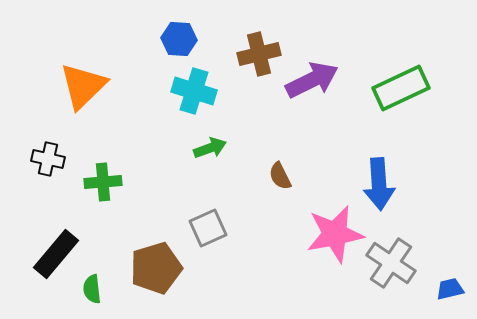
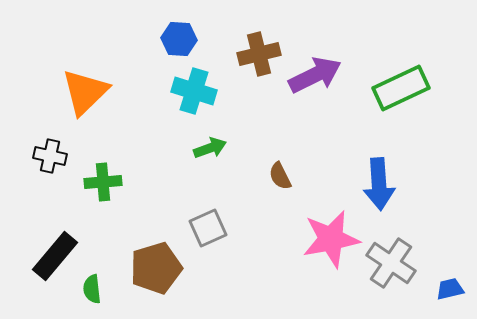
purple arrow: moved 3 px right, 5 px up
orange triangle: moved 2 px right, 6 px down
black cross: moved 2 px right, 3 px up
pink star: moved 4 px left, 5 px down
black rectangle: moved 1 px left, 2 px down
